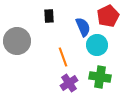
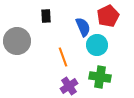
black rectangle: moved 3 px left
purple cross: moved 3 px down
